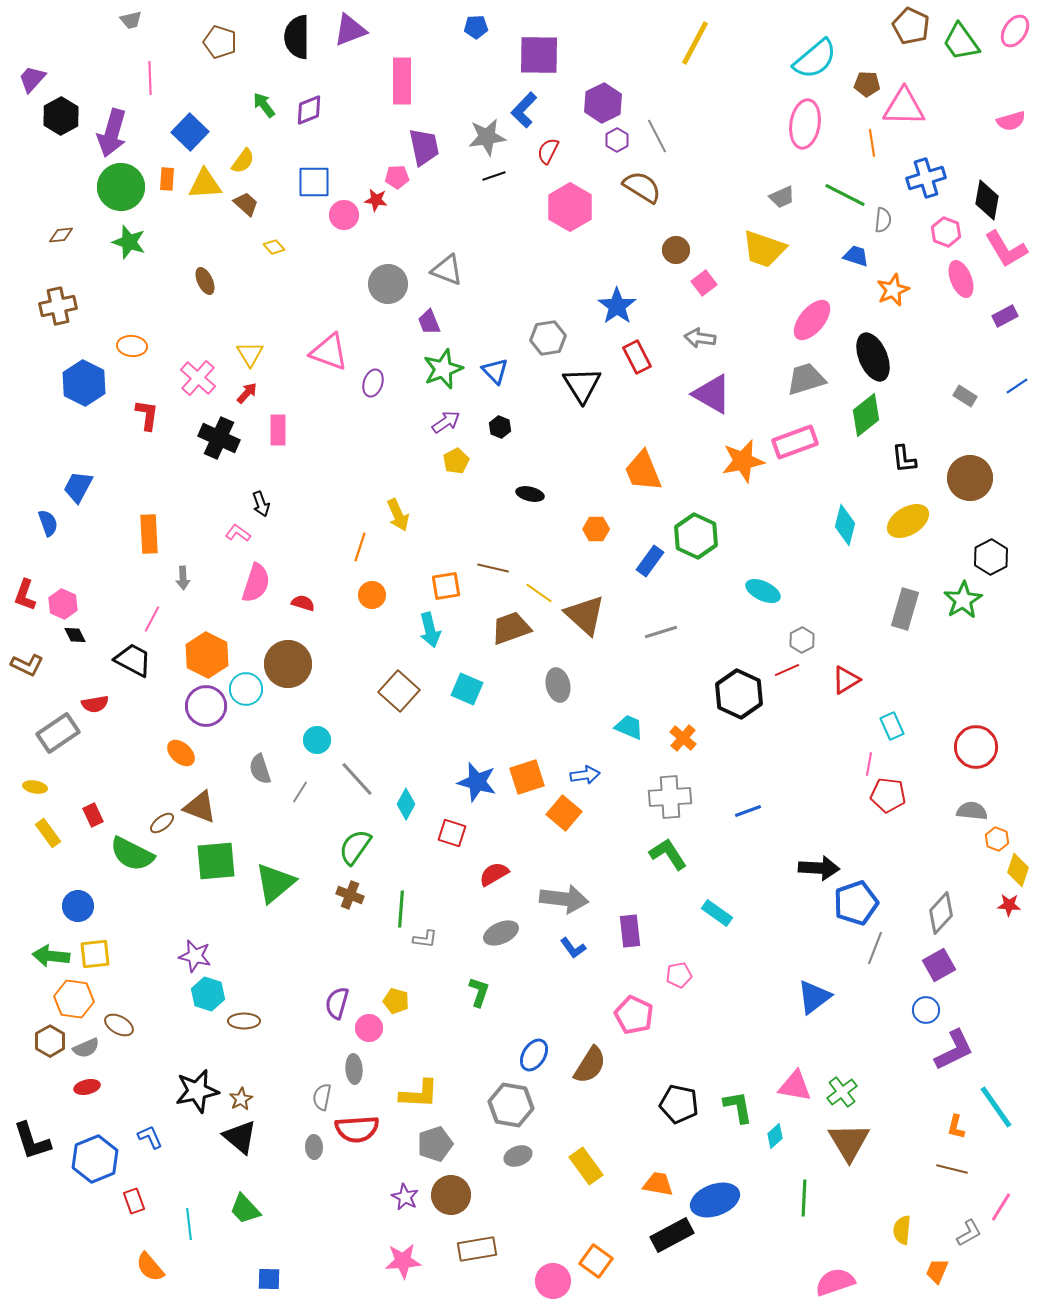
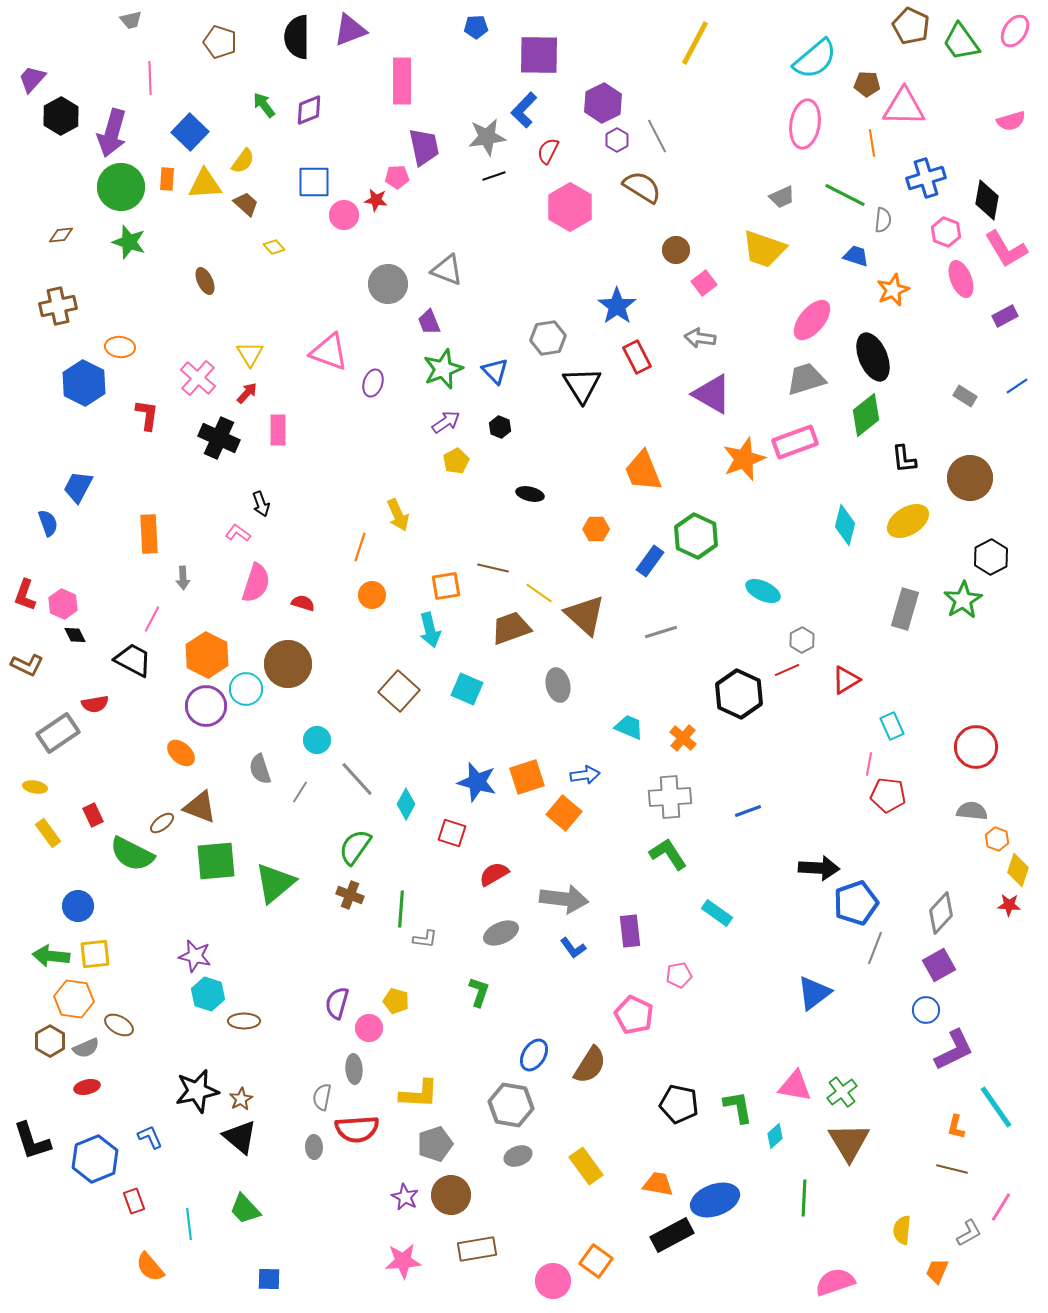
orange ellipse at (132, 346): moved 12 px left, 1 px down
orange star at (743, 461): moved 1 px right, 2 px up; rotated 9 degrees counterclockwise
blue triangle at (814, 997): moved 4 px up
